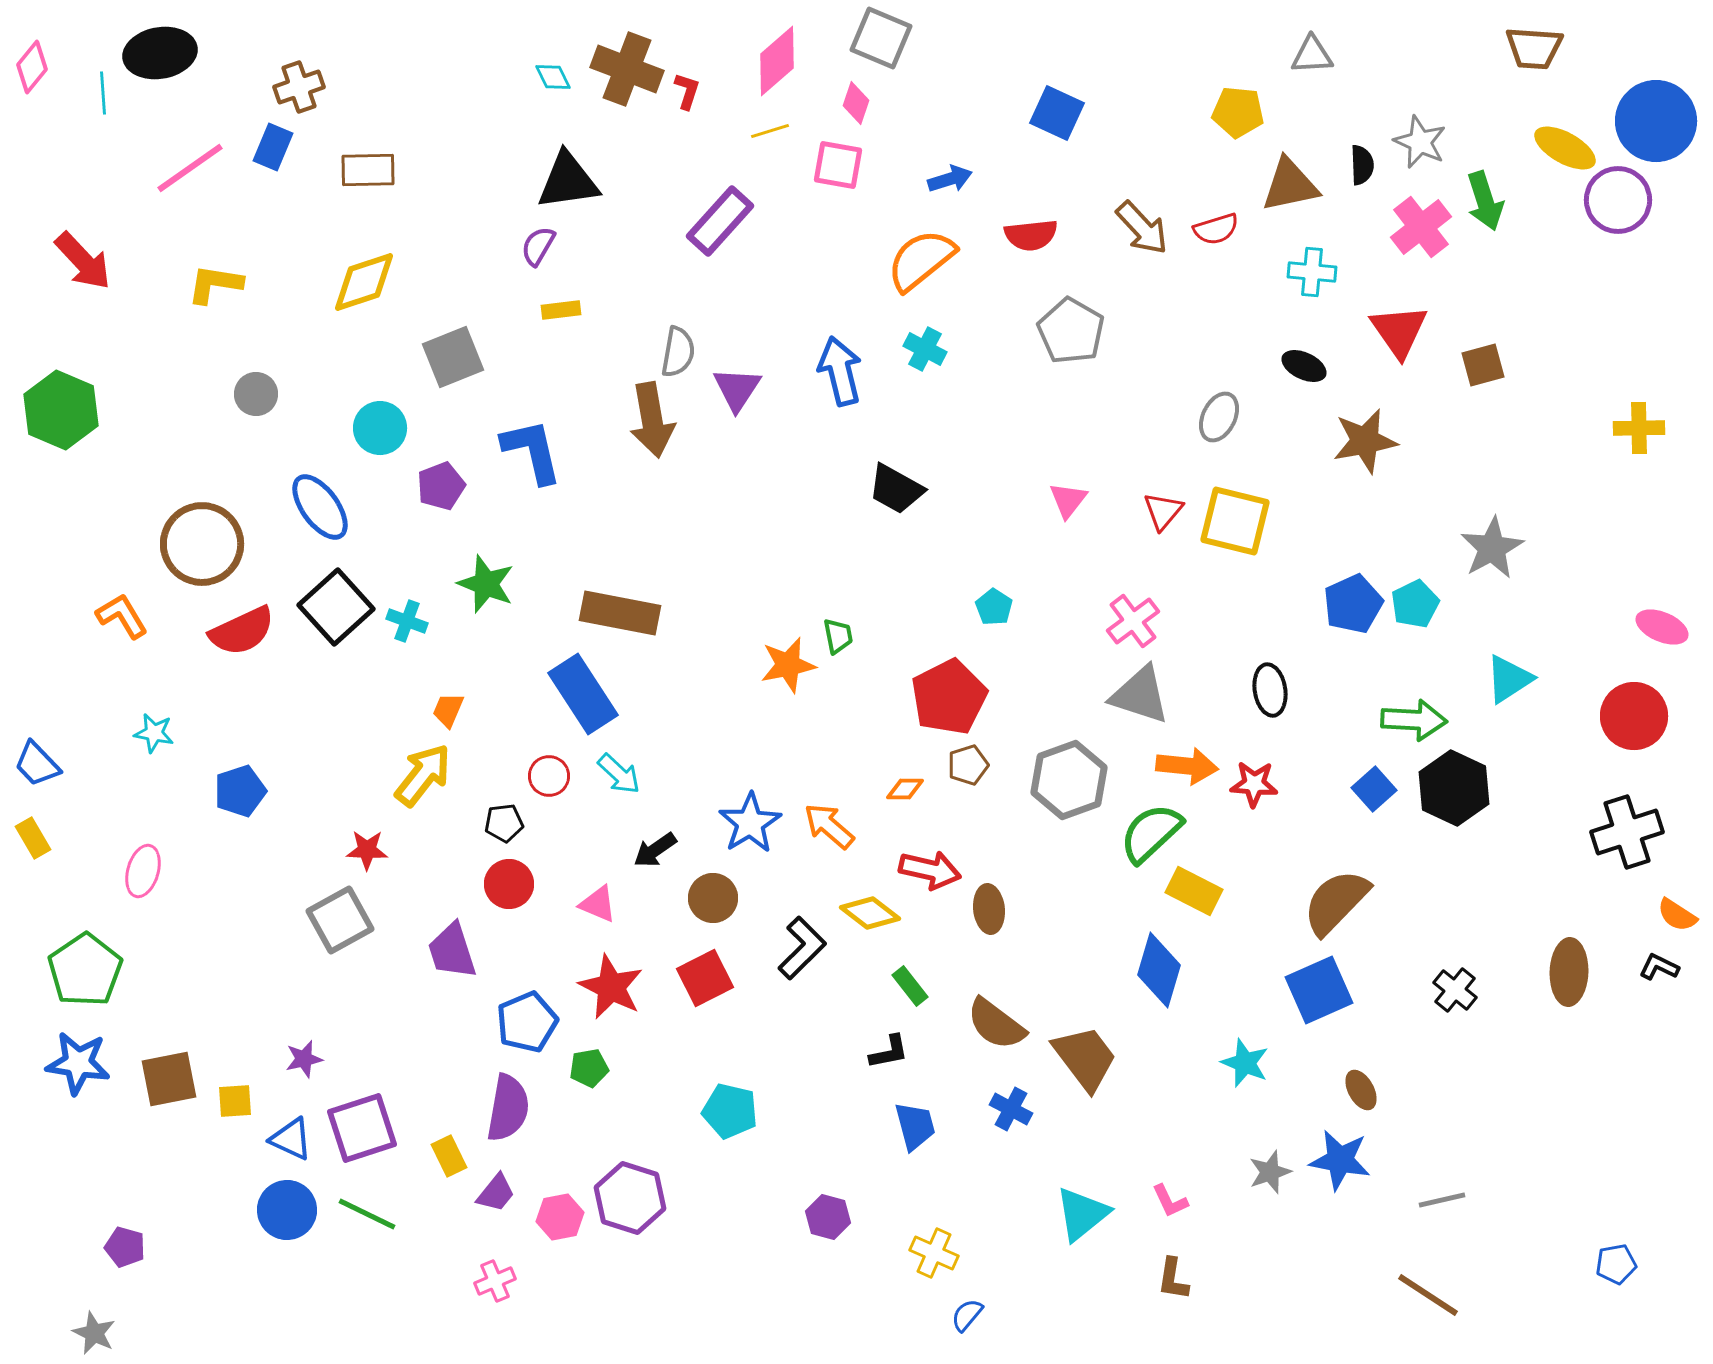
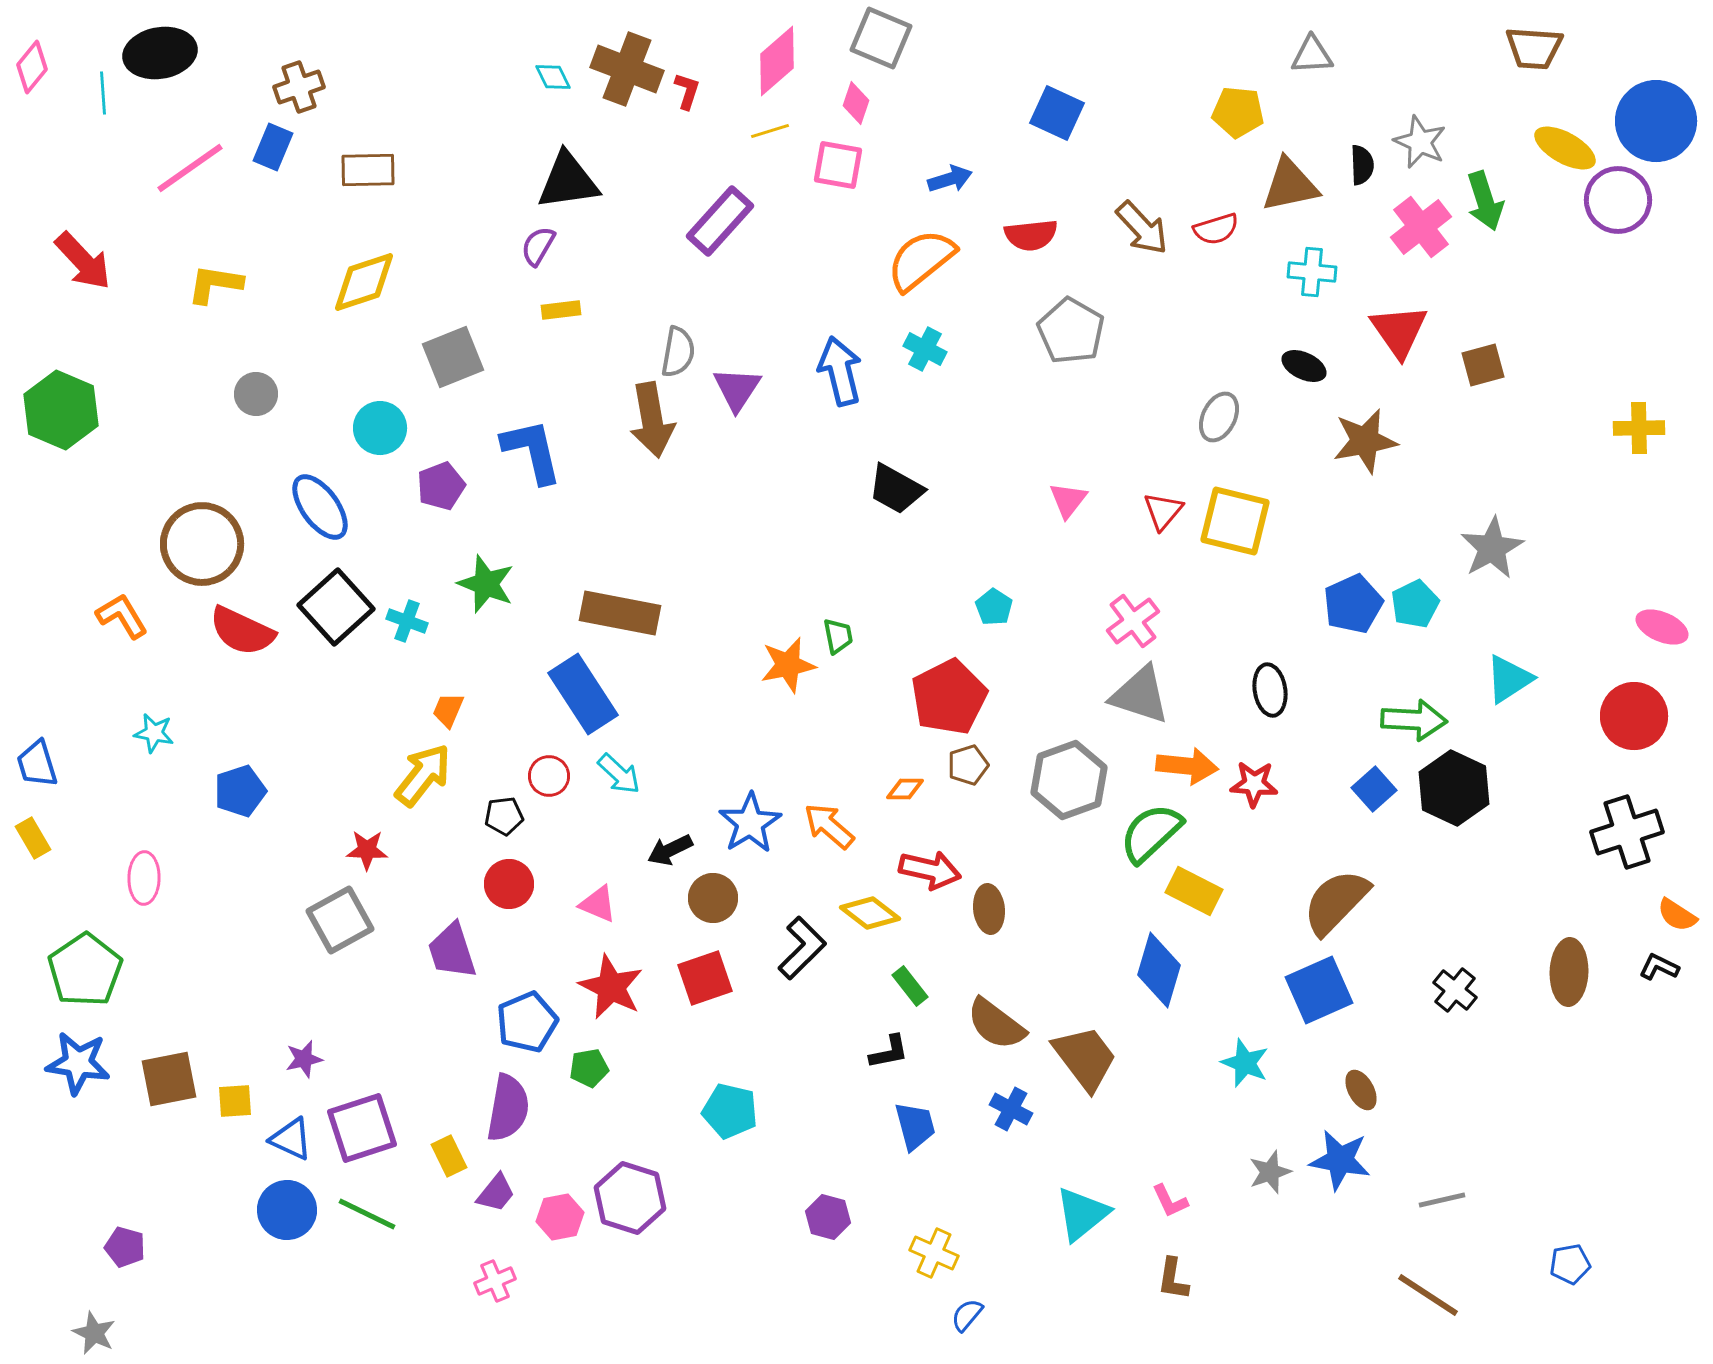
red semicircle at (242, 631): rotated 50 degrees clockwise
blue trapezoid at (37, 764): rotated 27 degrees clockwise
black pentagon at (504, 823): moved 7 px up
black arrow at (655, 850): moved 15 px right; rotated 9 degrees clockwise
pink ellipse at (143, 871): moved 1 px right, 7 px down; rotated 15 degrees counterclockwise
red square at (705, 978): rotated 8 degrees clockwise
blue pentagon at (1616, 1264): moved 46 px left
